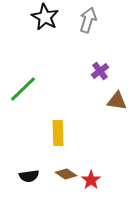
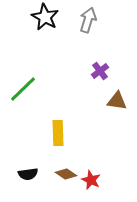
black semicircle: moved 1 px left, 2 px up
red star: rotated 12 degrees counterclockwise
